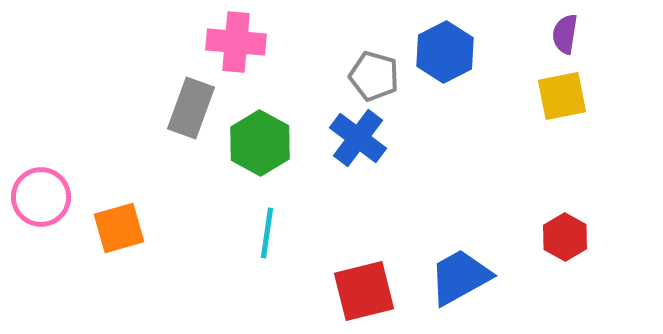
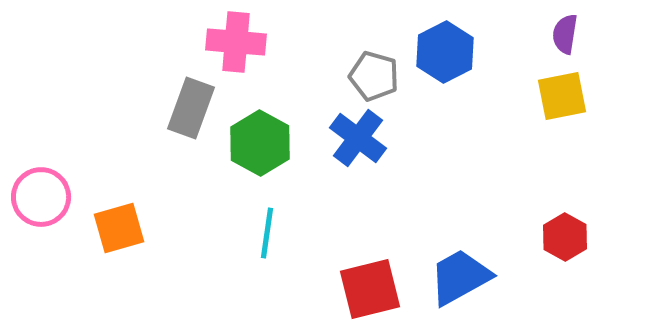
red square: moved 6 px right, 2 px up
